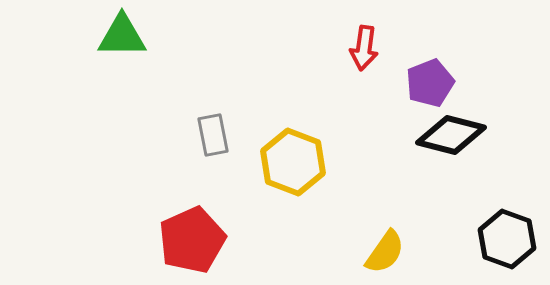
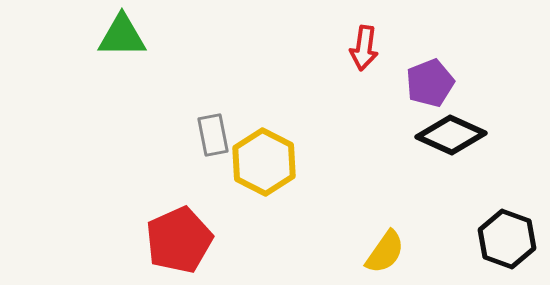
black diamond: rotated 10 degrees clockwise
yellow hexagon: moved 29 px left; rotated 6 degrees clockwise
red pentagon: moved 13 px left
